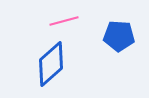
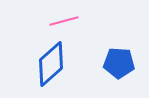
blue pentagon: moved 27 px down
